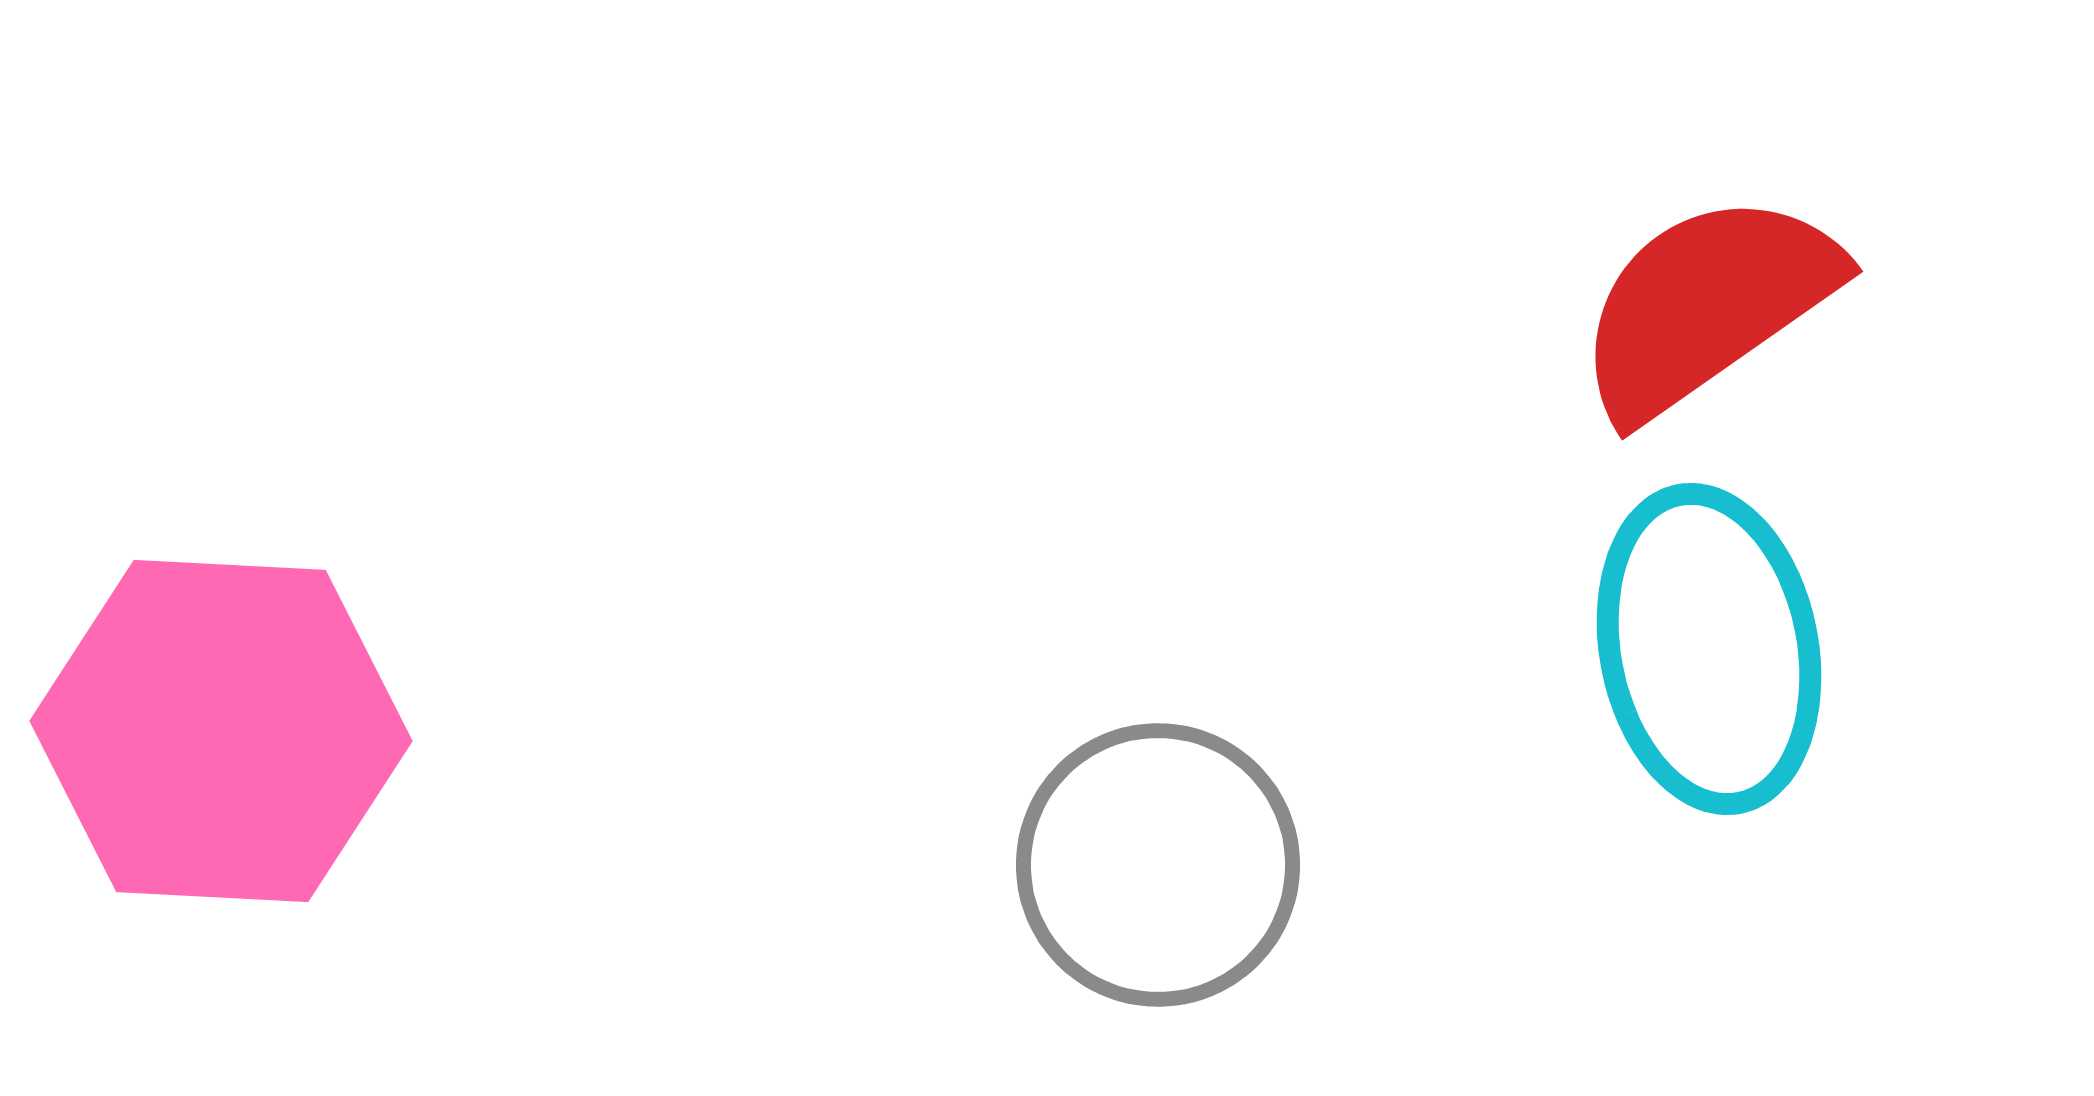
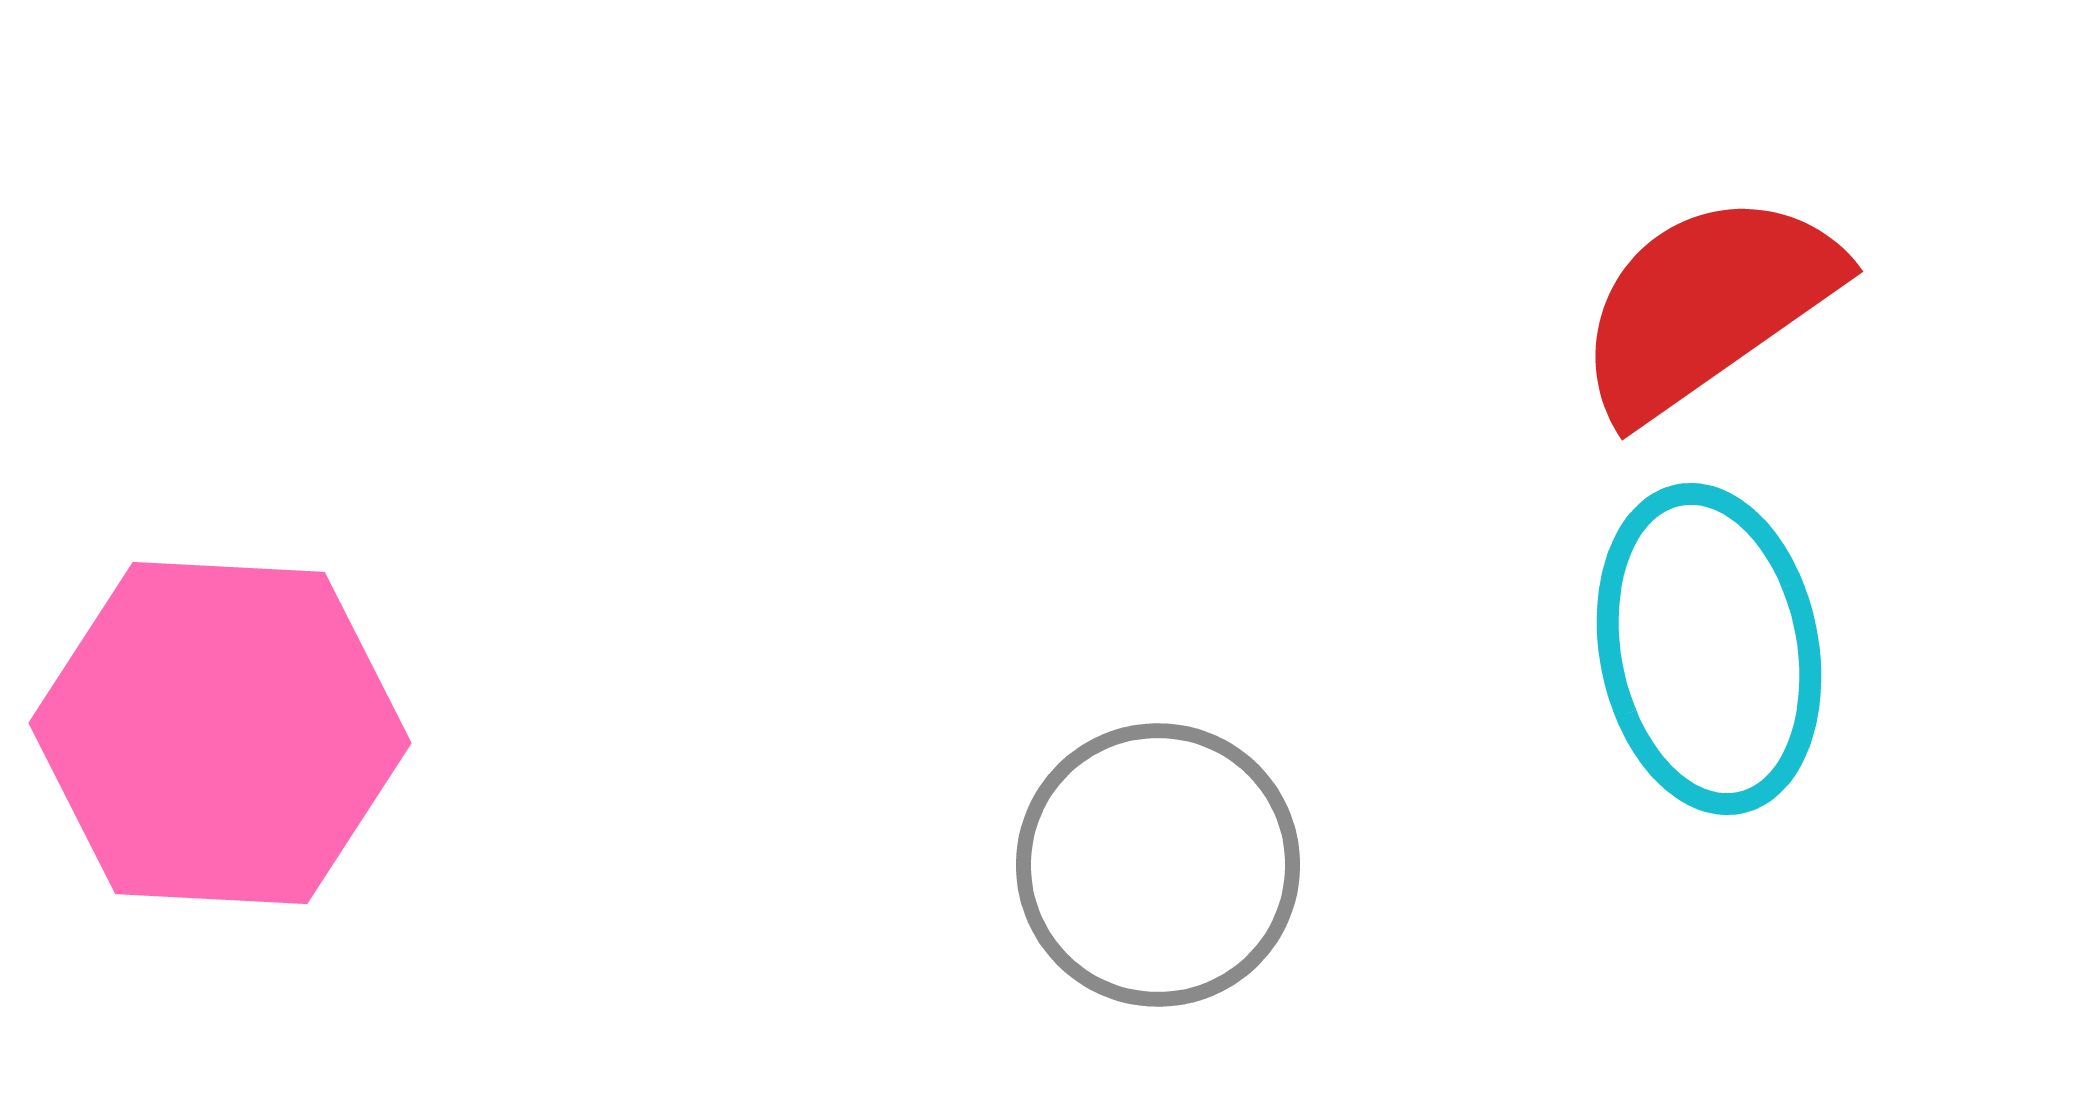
pink hexagon: moved 1 px left, 2 px down
